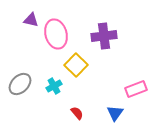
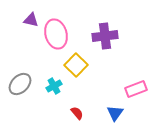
purple cross: moved 1 px right
